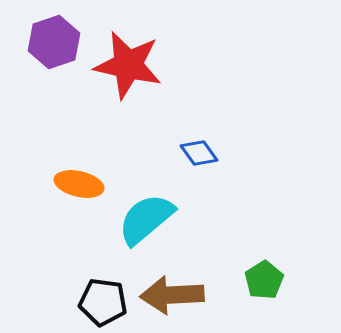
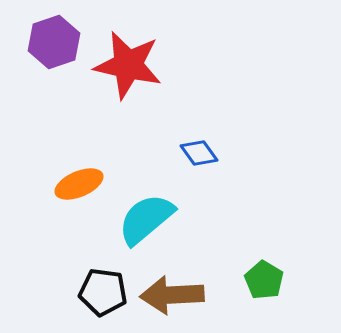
orange ellipse: rotated 36 degrees counterclockwise
green pentagon: rotated 9 degrees counterclockwise
black pentagon: moved 10 px up
